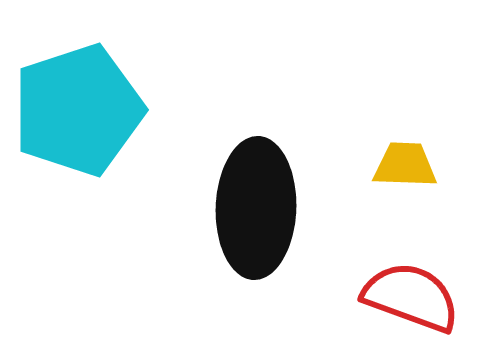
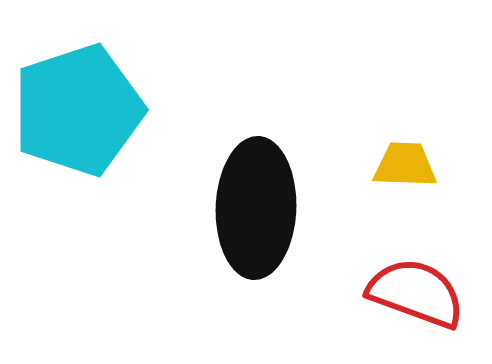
red semicircle: moved 5 px right, 4 px up
